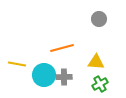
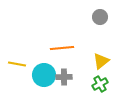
gray circle: moved 1 px right, 2 px up
orange line: rotated 10 degrees clockwise
yellow triangle: moved 5 px right, 1 px up; rotated 42 degrees counterclockwise
